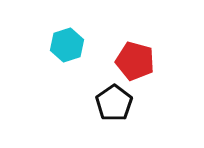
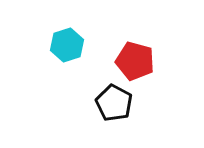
black pentagon: rotated 9 degrees counterclockwise
